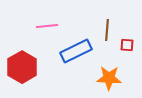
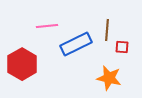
red square: moved 5 px left, 2 px down
blue rectangle: moved 7 px up
red hexagon: moved 3 px up
orange star: rotated 10 degrees clockwise
